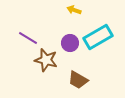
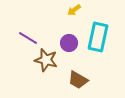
yellow arrow: rotated 56 degrees counterclockwise
cyan rectangle: rotated 48 degrees counterclockwise
purple circle: moved 1 px left
